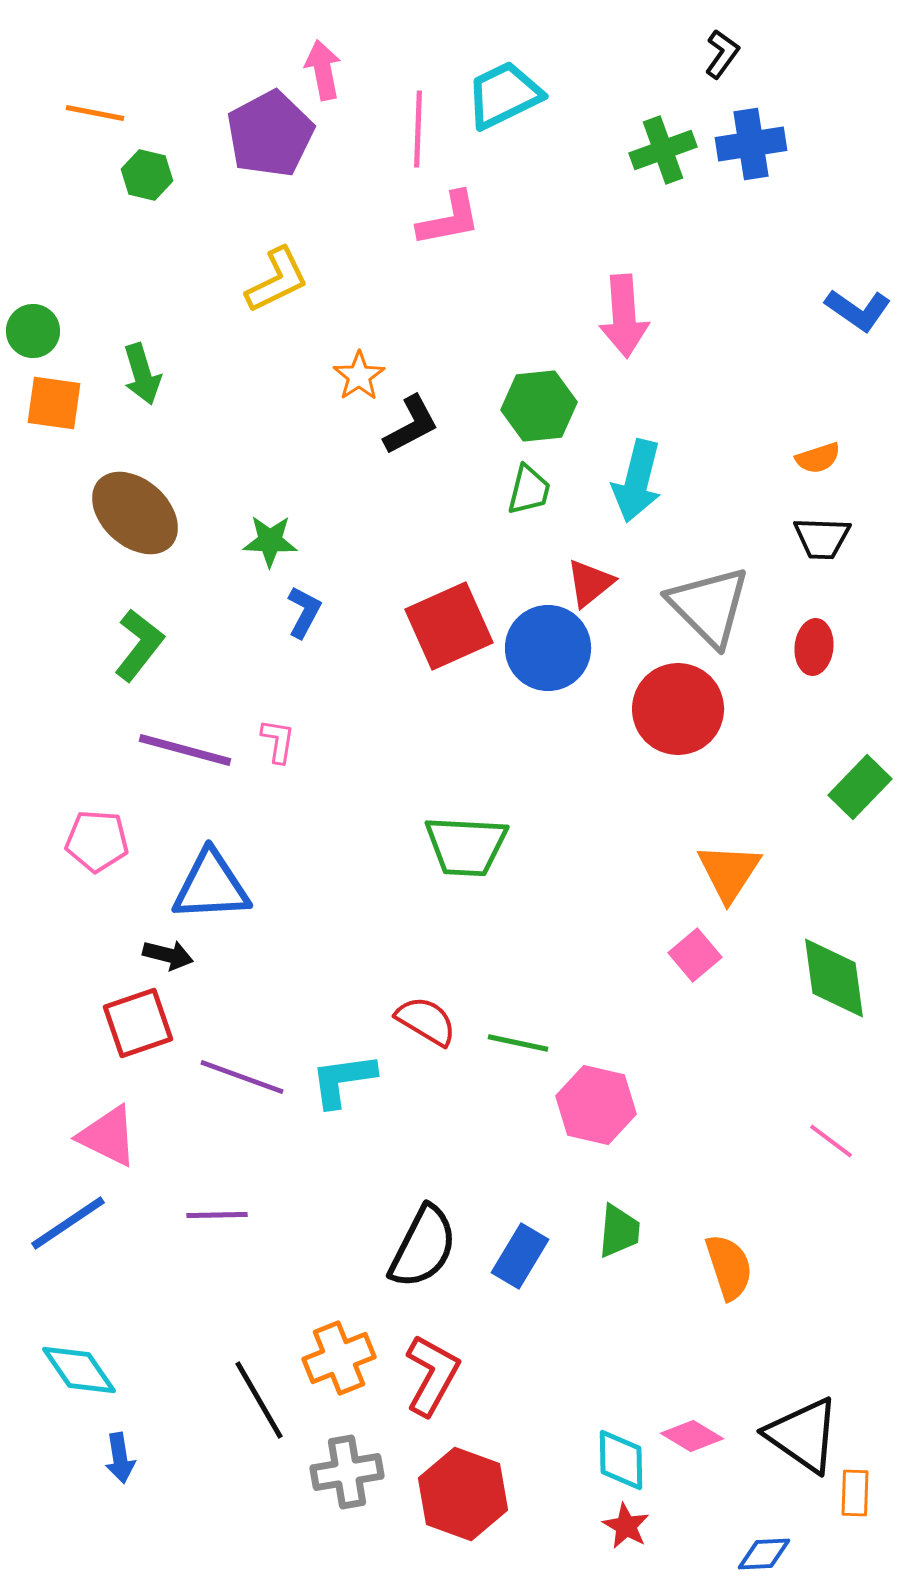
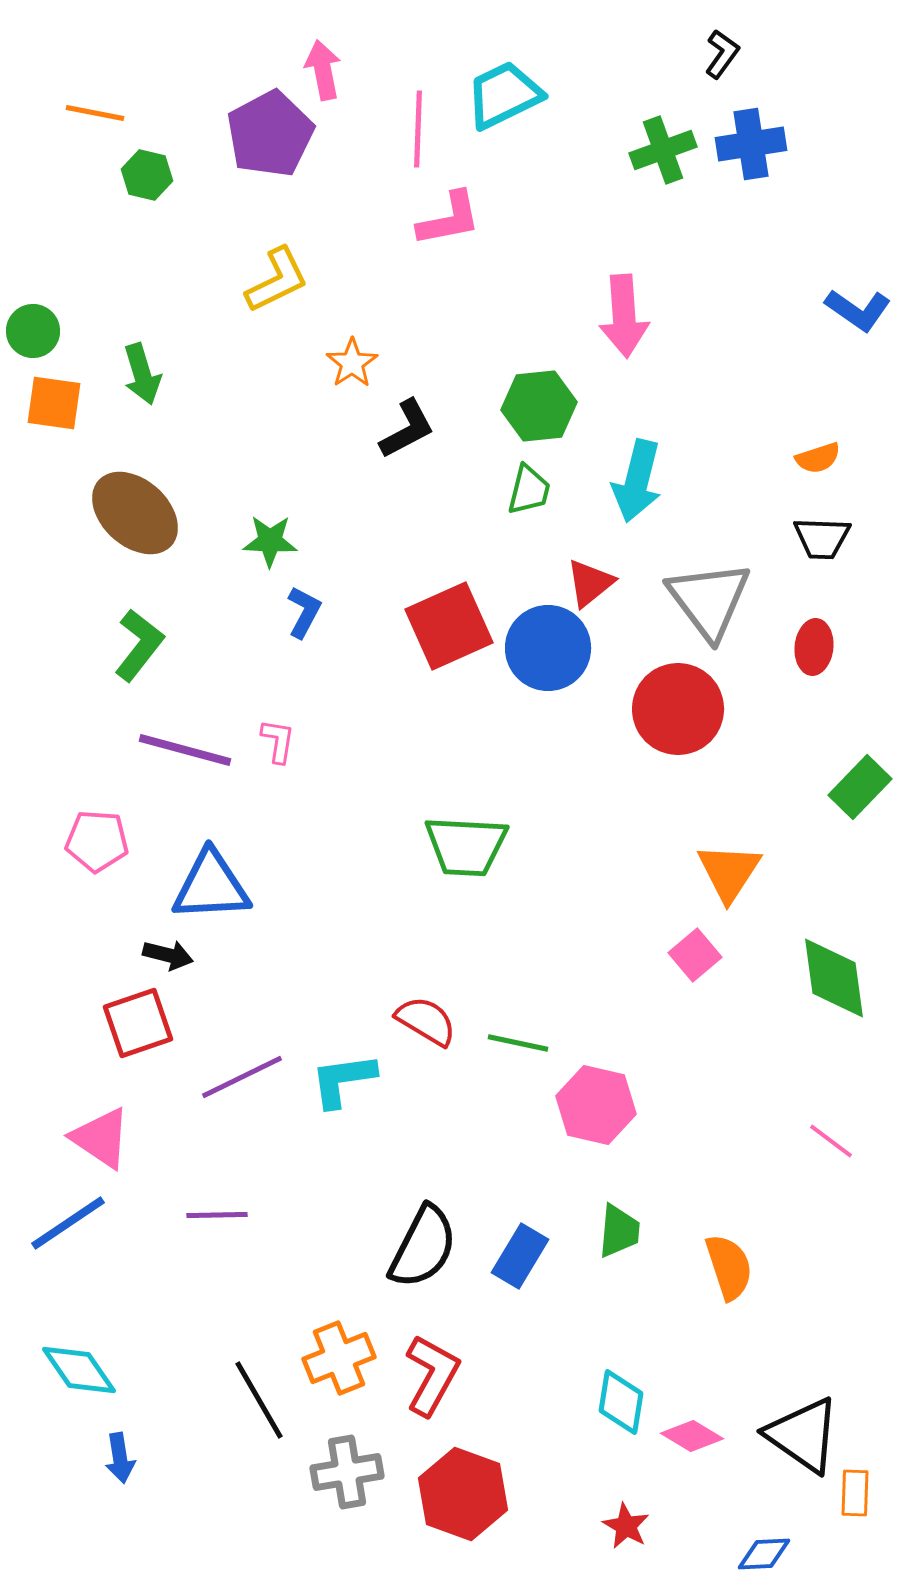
orange star at (359, 376): moved 7 px left, 13 px up
black L-shape at (411, 425): moved 4 px left, 4 px down
gray triangle at (709, 606): moved 6 px up; rotated 8 degrees clockwise
purple line at (242, 1077): rotated 46 degrees counterclockwise
pink triangle at (108, 1136): moved 7 px left, 2 px down; rotated 8 degrees clockwise
cyan diamond at (621, 1460): moved 58 px up; rotated 10 degrees clockwise
